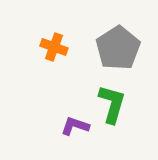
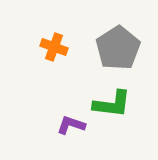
green L-shape: rotated 81 degrees clockwise
purple L-shape: moved 4 px left, 1 px up
